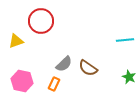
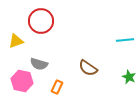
gray semicircle: moved 25 px left; rotated 60 degrees clockwise
orange rectangle: moved 3 px right, 3 px down
